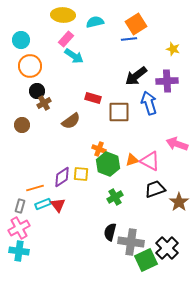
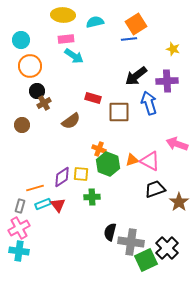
pink rectangle: rotated 42 degrees clockwise
green cross: moved 23 px left; rotated 28 degrees clockwise
